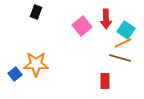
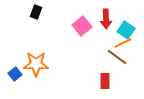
brown line: moved 3 px left, 1 px up; rotated 20 degrees clockwise
